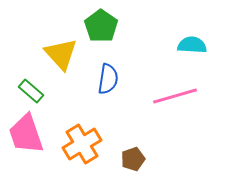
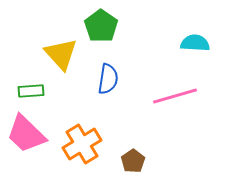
cyan semicircle: moved 3 px right, 2 px up
green rectangle: rotated 45 degrees counterclockwise
pink trapezoid: rotated 27 degrees counterclockwise
brown pentagon: moved 2 px down; rotated 15 degrees counterclockwise
